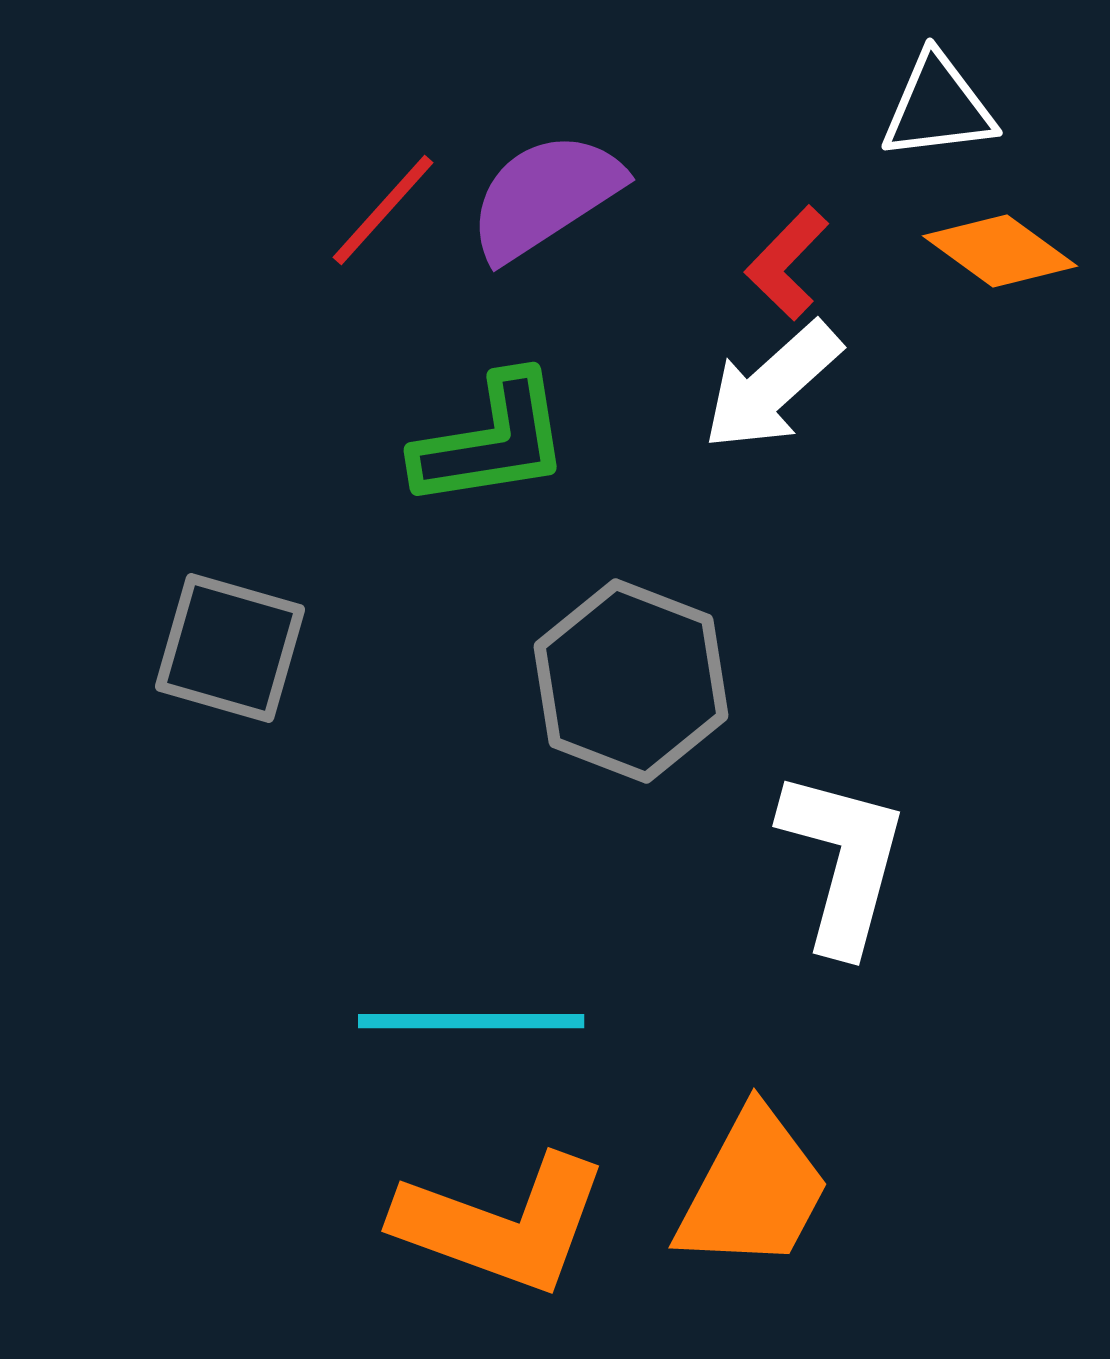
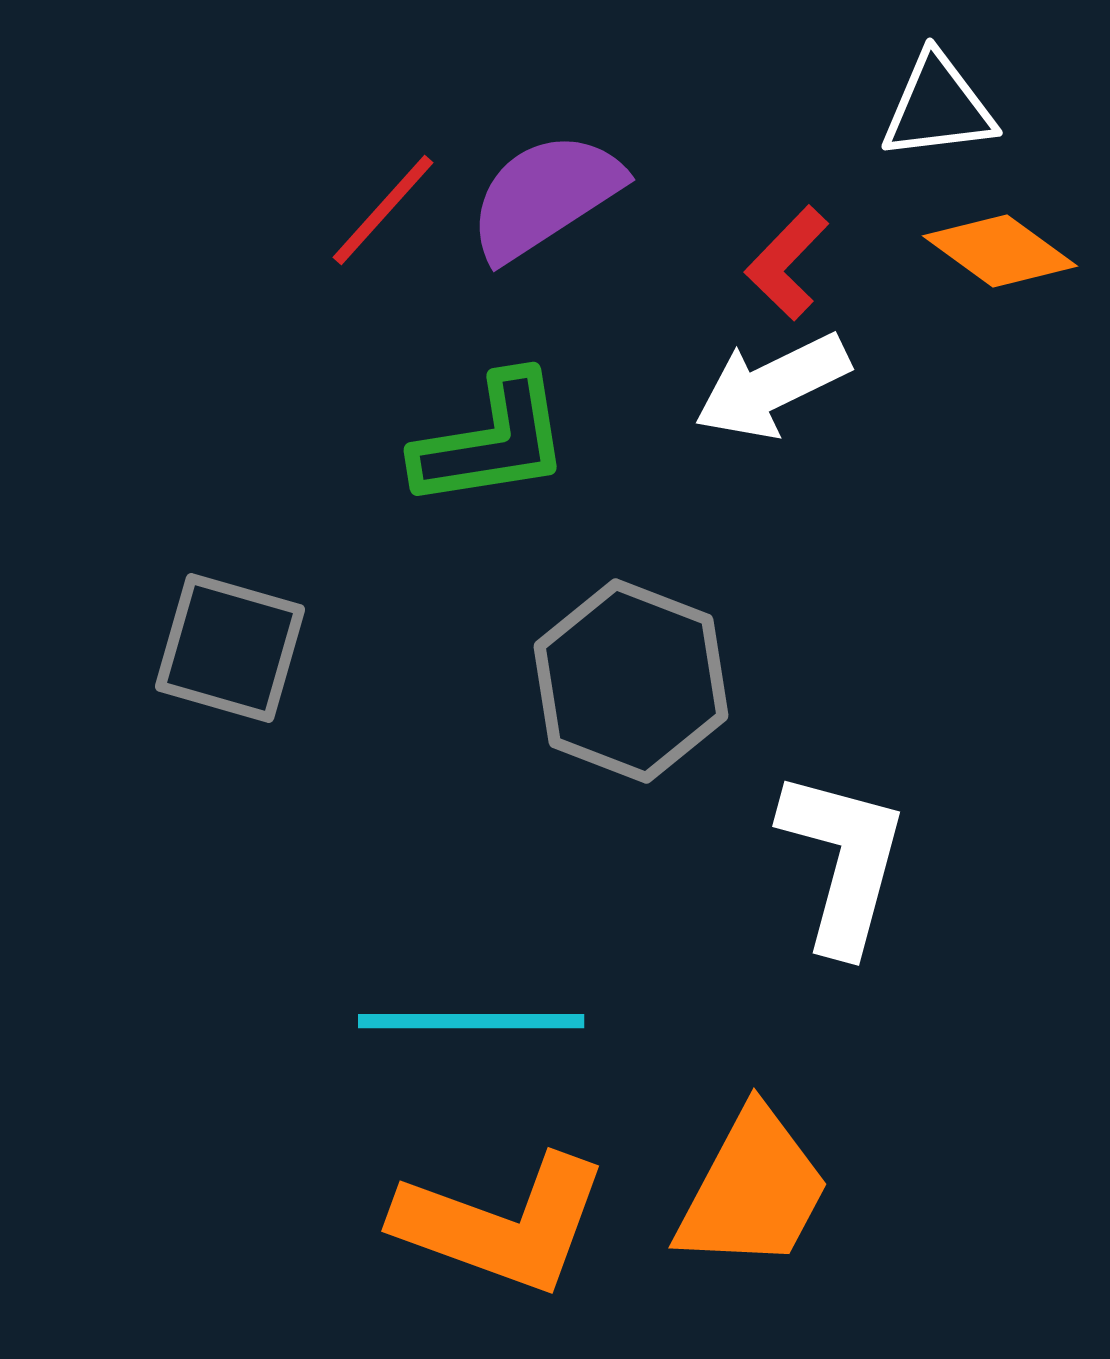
white arrow: rotated 16 degrees clockwise
